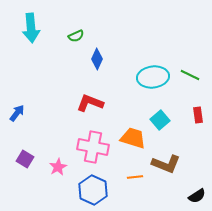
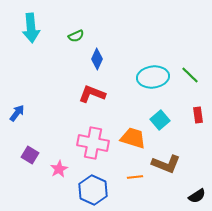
green line: rotated 18 degrees clockwise
red L-shape: moved 2 px right, 9 px up
pink cross: moved 4 px up
purple square: moved 5 px right, 4 px up
pink star: moved 1 px right, 2 px down
